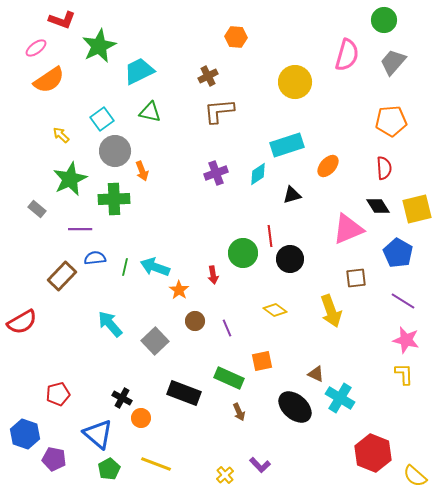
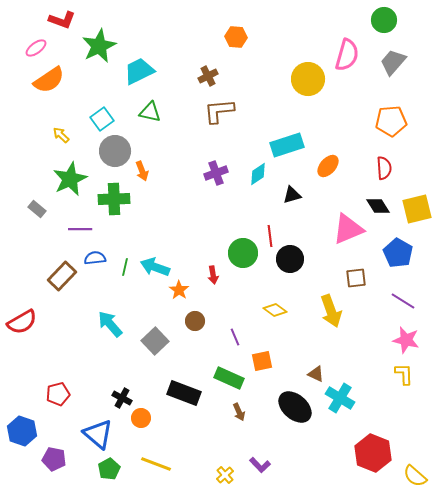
yellow circle at (295, 82): moved 13 px right, 3 px up
purple line at (227, 328): moved 8 px right, 9 px down
blue hexagon at (25, 434): moved 3 px left, 3 px up
